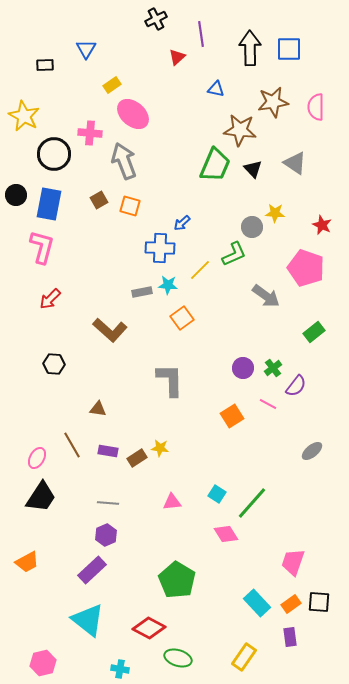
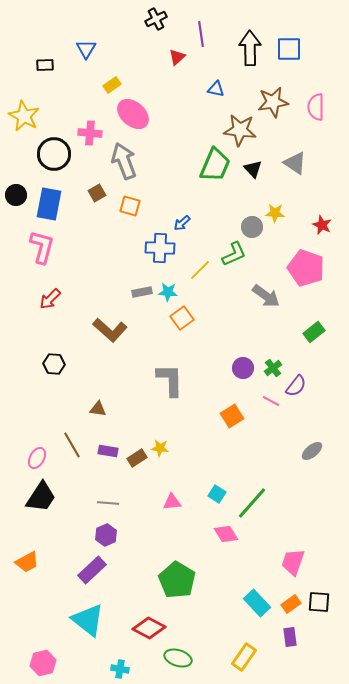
brown square at (99, 200): moved 2 px left, 7 px up
cyan star at (168, 285): moved 7 px down
pink line at (268, 404): moved 3 px right, 3 px up
